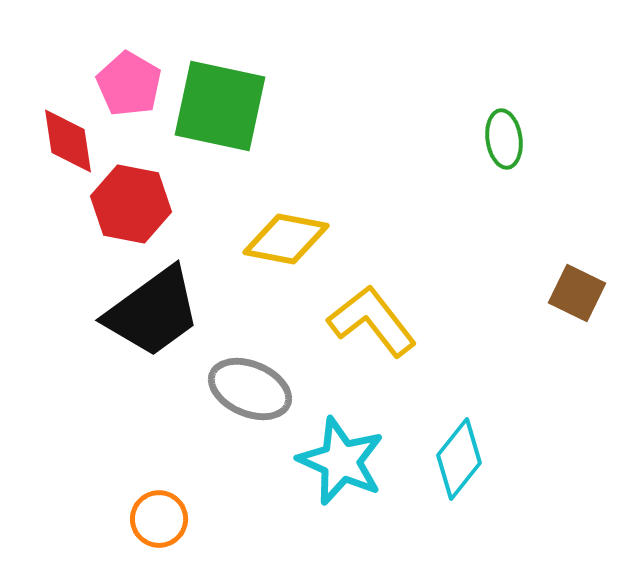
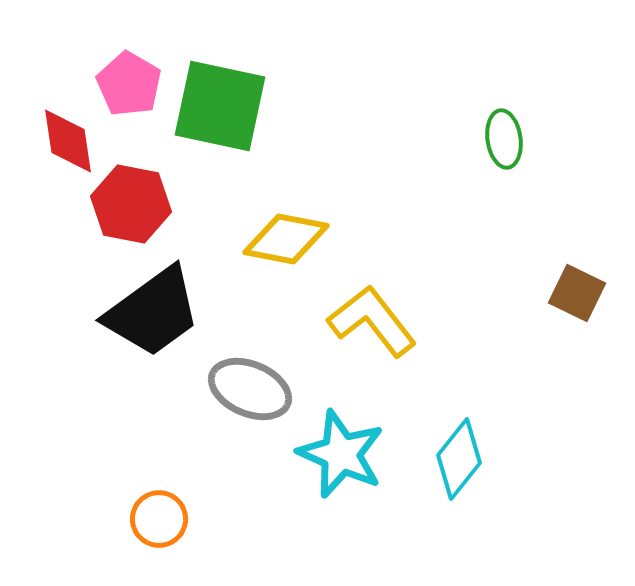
cyan star: moved 7 px up
